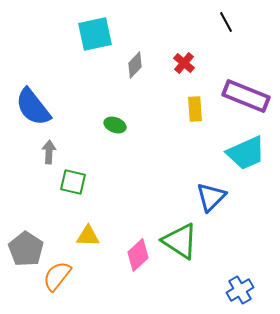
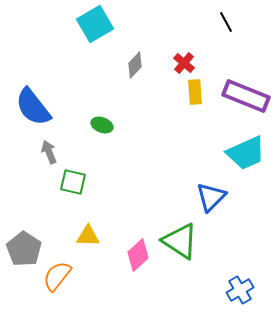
cyan square: moved 10 px up; rotated 18 degrees counterclockwise
yellow rectangle: moved 17 px up
green ellipse: moved 13 px left
gray arrow: rotated 25 degrees counterclockwise
gray pentagon: moved 2 px left
